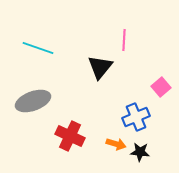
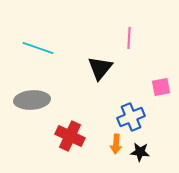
pink line: moved 5 px right, 2 px up
black triangle: moved 1 px down
pink square: rotated 30 degrees clockwise
gray ellipse: moved 1 px left, 1 px up; rotated 16 degrees clockwise
blue cross: moved 5 px left
orange arrow: rotated 78 degrees clockwise
